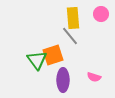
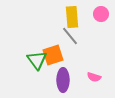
yellow rectangle: moved 1 px left, 1 px up
